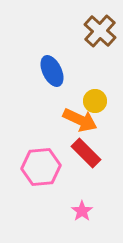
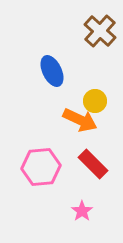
red rectangle: moved 7 px right, 11 px down
